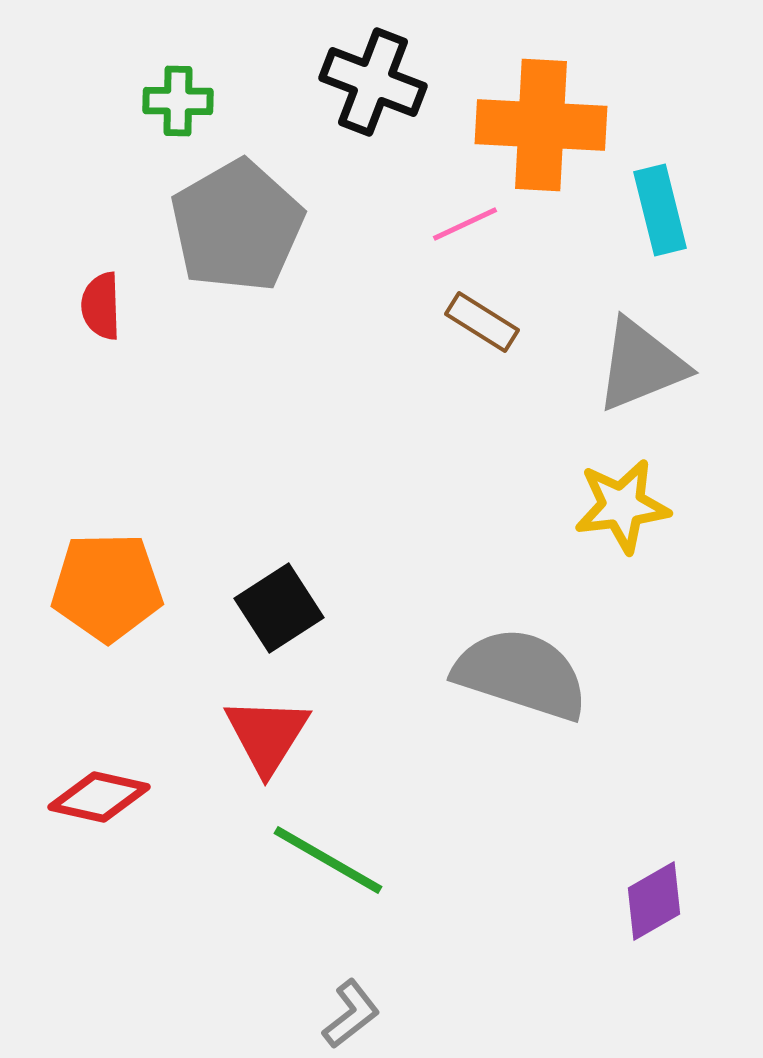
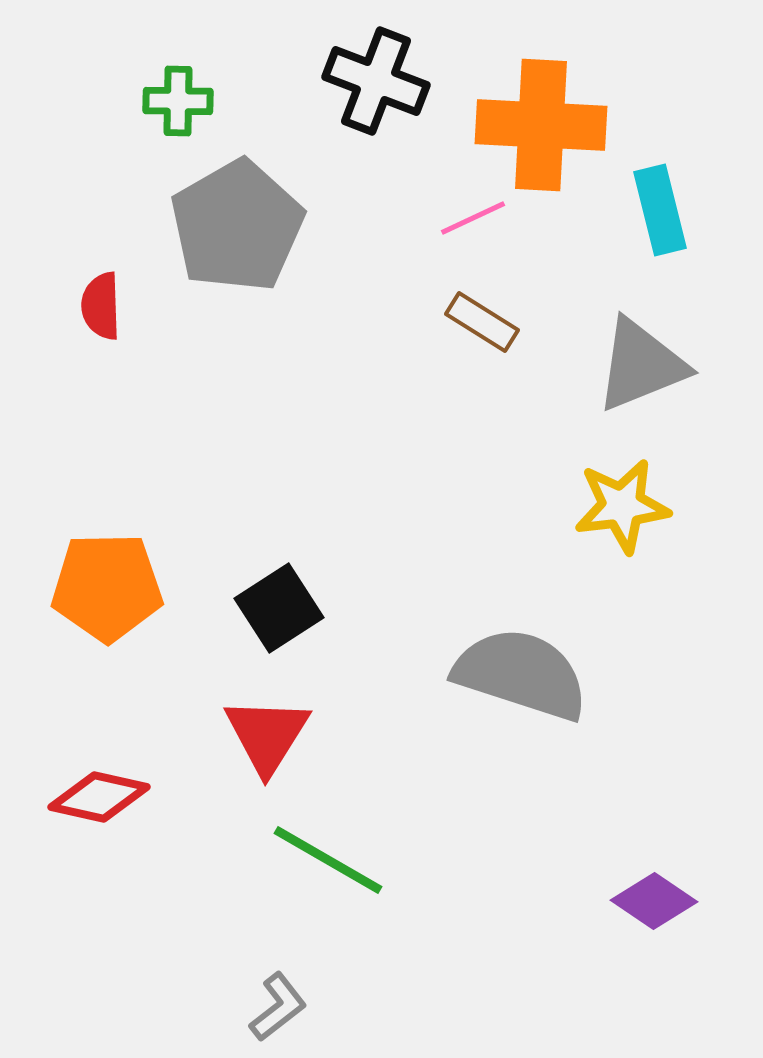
black cross: moved 3 px right, 1 px up
pink line: moved 8 px right, 6 px up
purple diamond: rotated 64 degrees clockwise
gray L-shape: moved 73 px left, 7 px up
